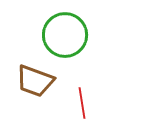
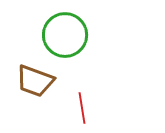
red line: moved 5 px down
